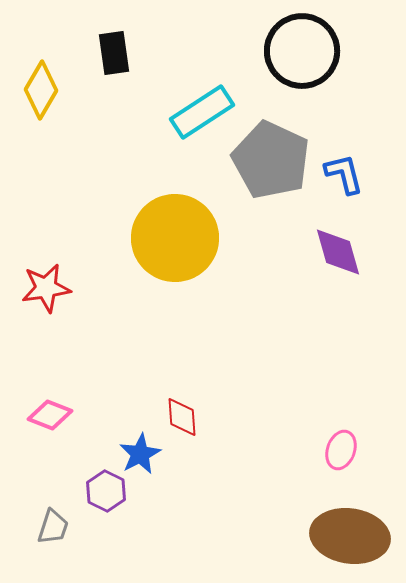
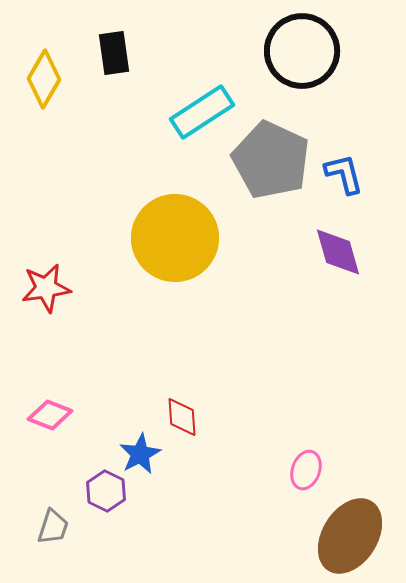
yellow diamond: moved 3 px right, 11 px up
pink ellipse: moved 35 px left, 20 px down
brown ellipse: rotated 66 degrees counterclockwise
